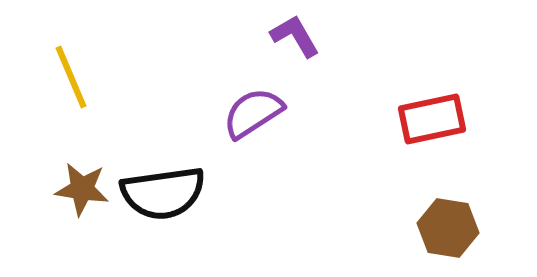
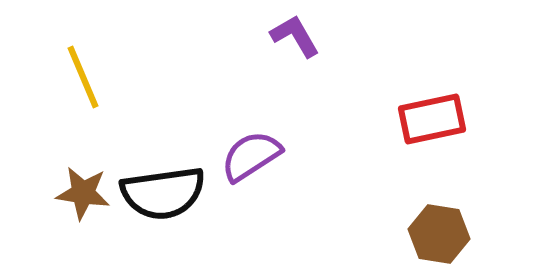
yellow line: moved 12 px right
purple semicircle: moved 2 px left, 43 px down
brown star: moved 1 px right, 4 px down
brown hexagon: moved 9 px left, 6 px down
